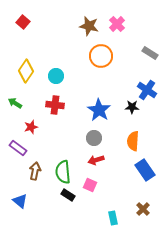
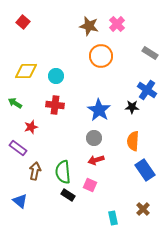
yellow diamond: rotated 55 degrees clockwise
